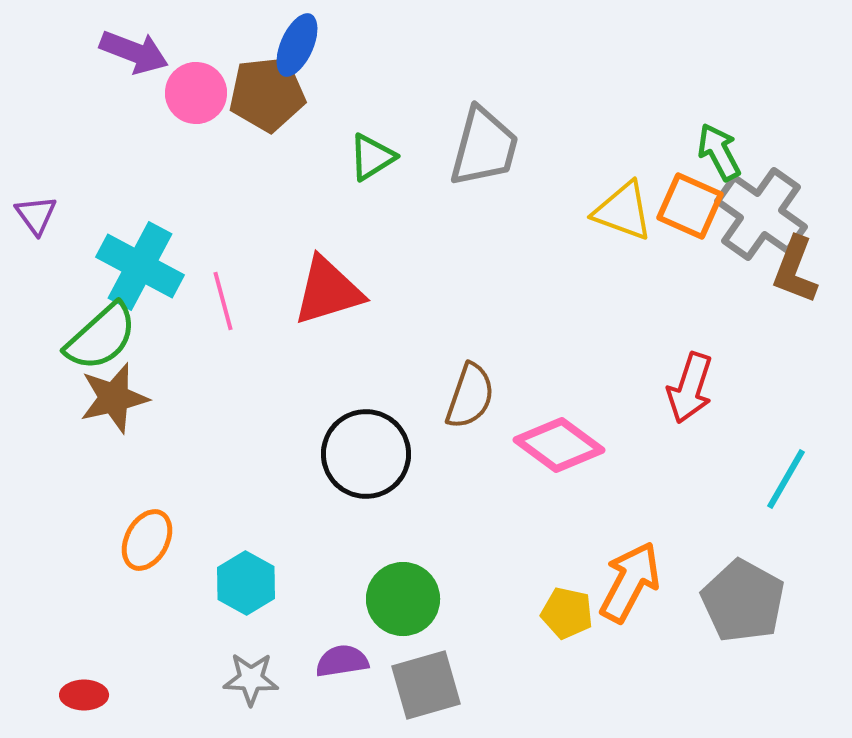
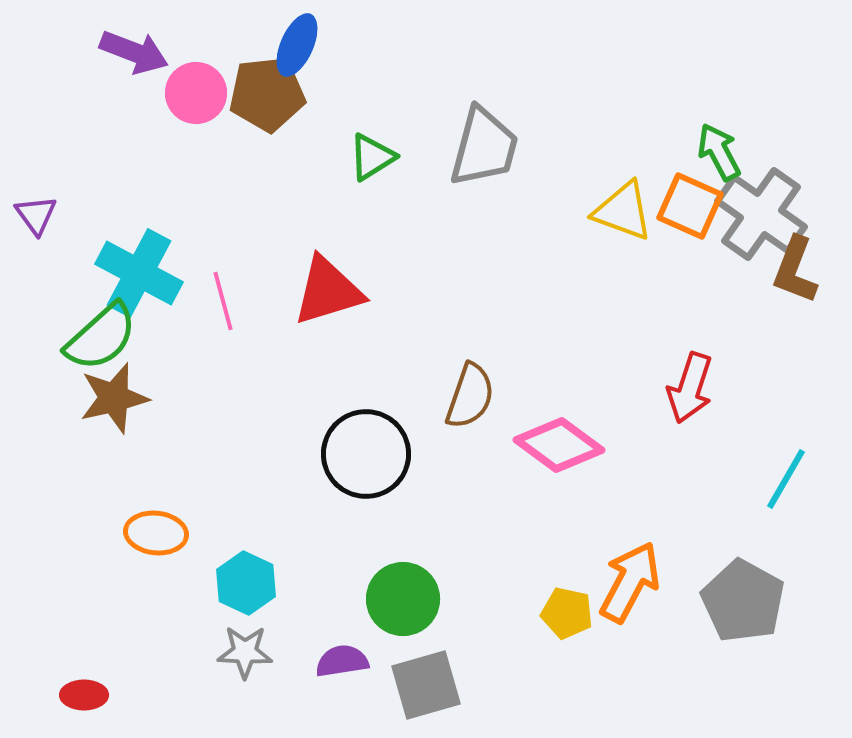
cyan cross: moved 1 px left, 7 px down
orange ellipse: moved 9 px right, 7 px up; rotated 68 degrees clockwise
cyan hexagon: rotated 4 degrees counterclockwise
gray star: moved 6 px left, 27 px up
